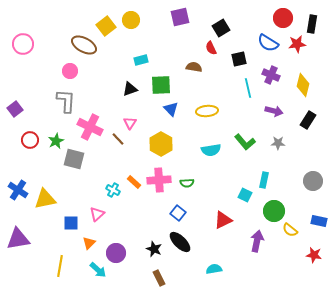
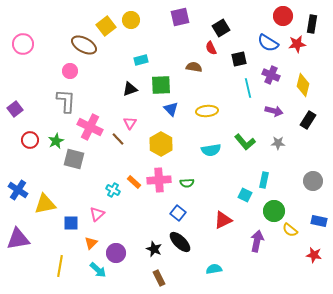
red circle at (283, 18): moved 2 px up
yellow triangle at (45, 199): moved 5 px down
orange triangle at (89, 243): moved 2 px right
